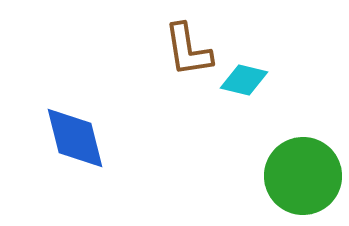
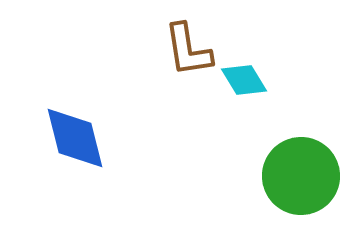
cyan diamond: rotated 45 degrees clockwise
green circle: moved 2 px left
